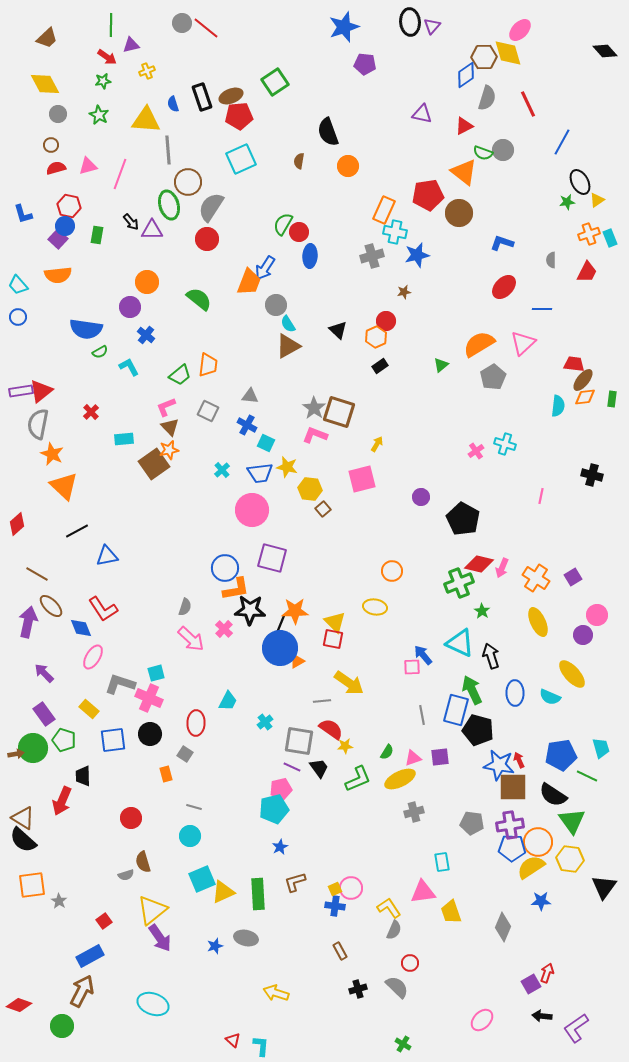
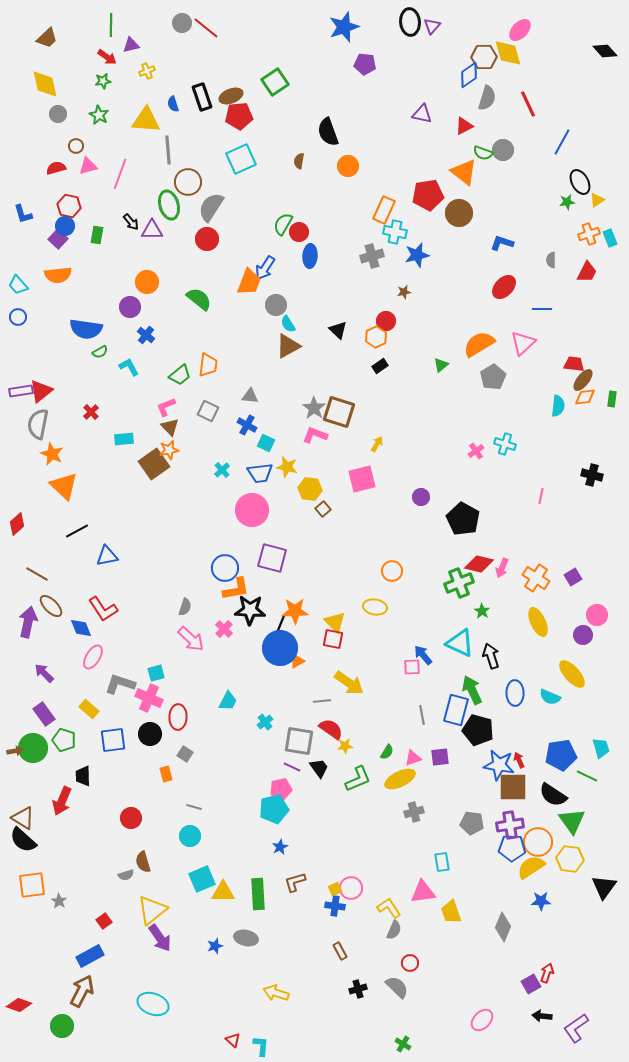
blue diamond at (466, 75): moved 3 px right
yellow diamond at (45, 84): rotated 16 degrees clockwise
brown circle at (51, 145): moved 25 px right, 1 px down
red ellipse at (196, 723): moved 18 px left, 6 px up
brown arrow at (16, 754): moved 1 px left, 3 px up
yellow triangle at (223, 892): rotated 25 degrees clockwise
